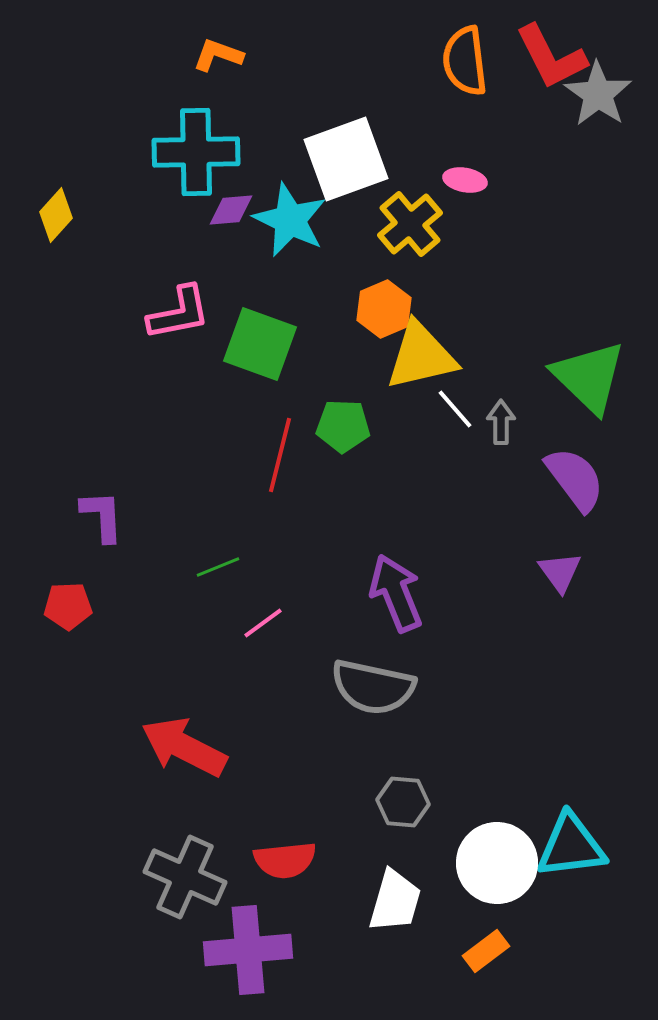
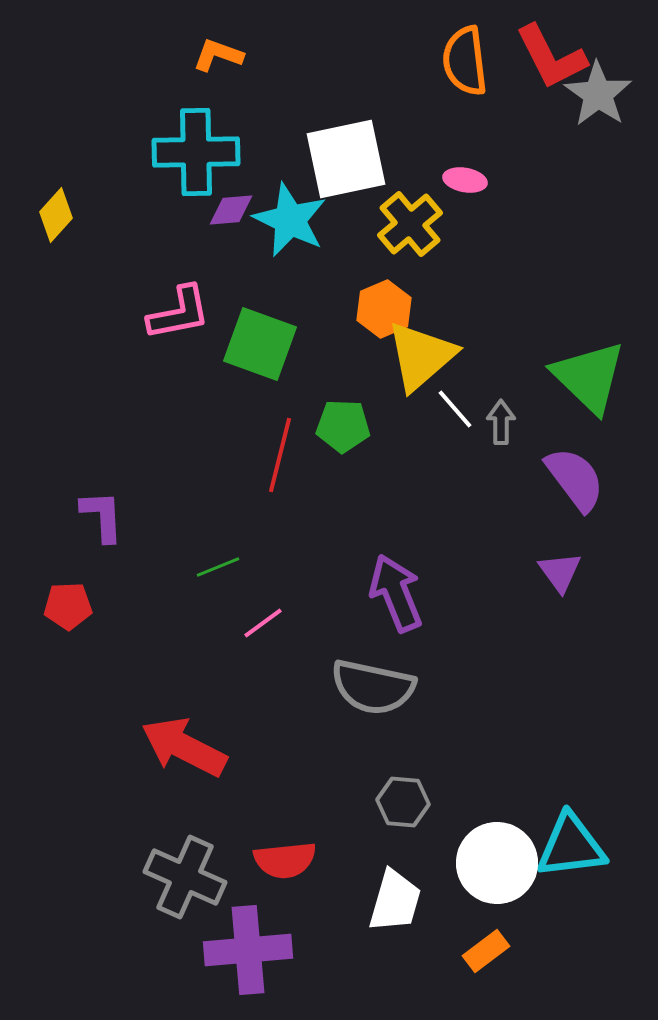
white square: rotated 8 degrees clockwise
yellow triangle: rotated 28 degrees counterclockwise
